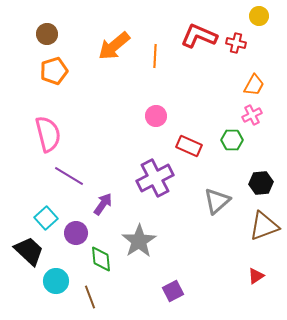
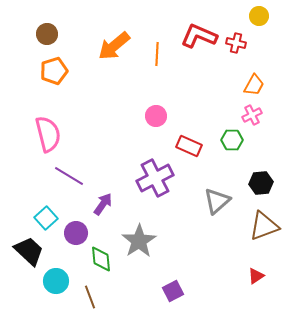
orange line: moved 2 px right, 2 px up
